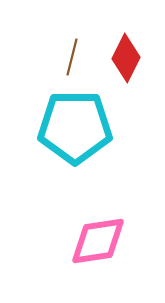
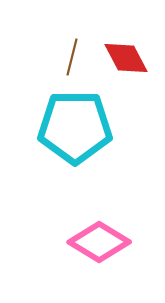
red diamond: rotated 54 degrees counterclockwise
pink diamond: moved 1 px right, 1 px down; rotated 40 degrees clockwise
